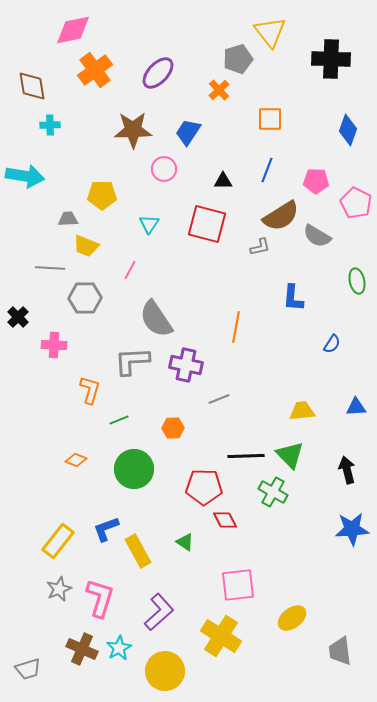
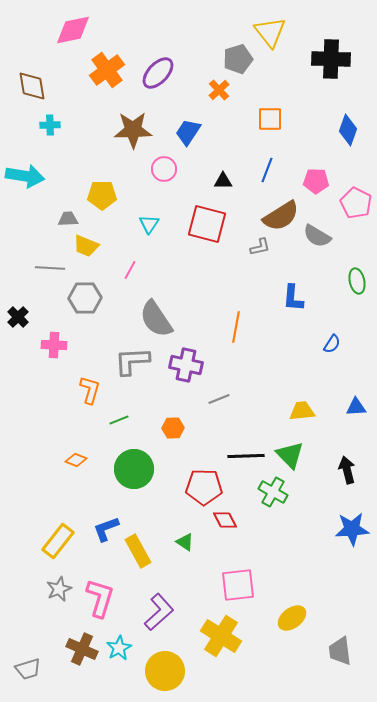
orange cross at (95, 70): moved 12 px right
